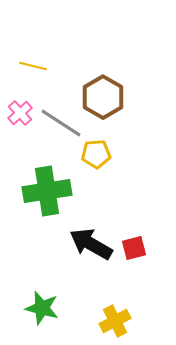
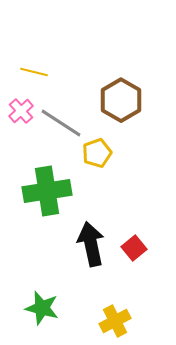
yellow line: moved 1 px right, 6 px down
brown hexagon: moved 18 px right, 3 px down
pink cross: moved 1 px right, 2 px up
yellow pentagon: moved 1 px right, 1 px up; rotated 16 degrees counterclockwise
black arrow: rotated 48 degrees clockwise
red square: rotated 25 degrees counterclockwise
